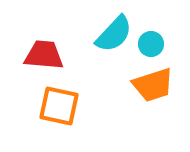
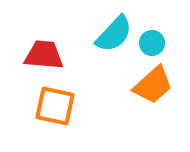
cyan circle: moved 1 px right, 1 px up
orange trapezoid: rotated 24 degrees counterclockwise
orange square: moved 4 px left
